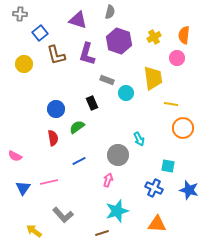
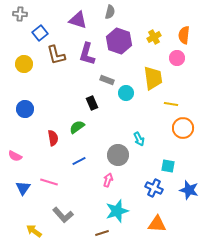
blue circle: moved 31 px left
pink line: rotated 30 degrees clockwise
